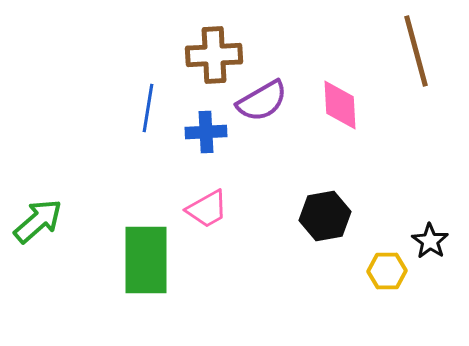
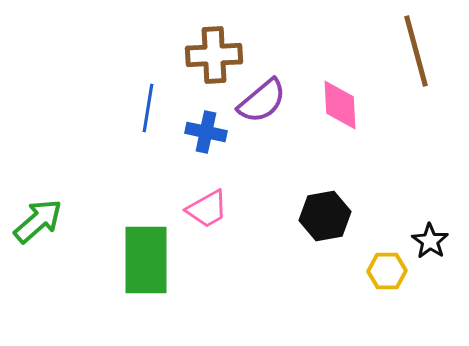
purple semicircle: rotated 10 degrees counterclockwise
blue cross: rotated 15 degrees clockwise
